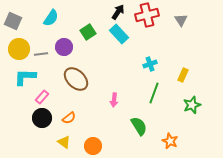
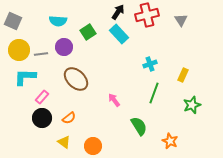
cyan semicircle: moved 7 px right, 3 px down; rotated 60 degrees clockwise
yellow circle: moved 1 px down
pink arrow: rotated 136 degrees clockwise
